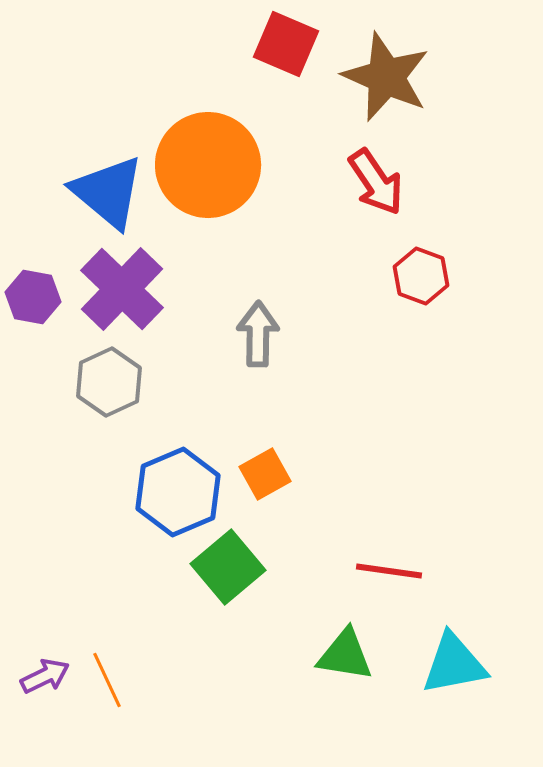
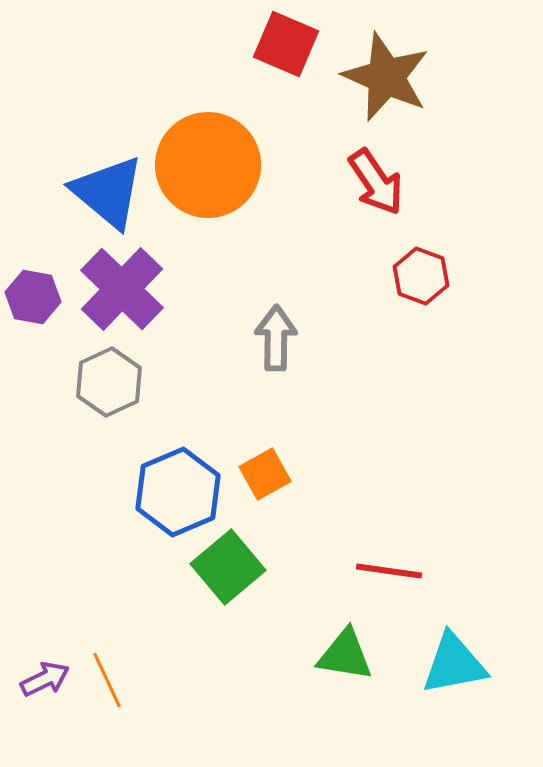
gray arrow: moved 18 px right, 4 px down
purple arrow: moved 3 px down
